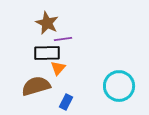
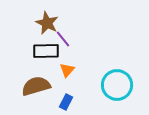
purple line: rotated 60 degrees clockwise
black rectangle: moved 1 px left, 2 px up
orange triangle: moved 9 px right, 2 px down
cyan circle: moved 2 px left, 1 px up
